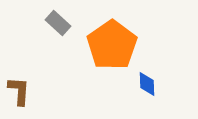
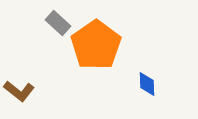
orange pentagon: moved 16 px left
brown L-shape: rotated 124 degrees clockwise
